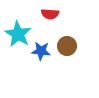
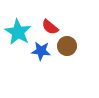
red semicircle: moved 13 px down; rotated 36 degrees clockwise
cyan star: moved 2 px up
